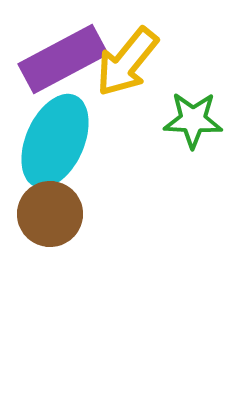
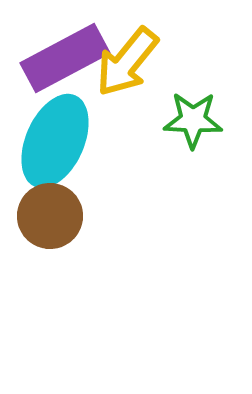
purple rectangle: moved 2 px right, 1 px up
brown circle: moved 2 px down
